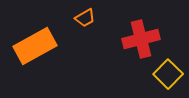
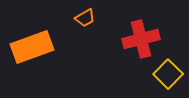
orange rectangle: moved 3 px left, 1 px down; rotated 9 degrees clockwise
